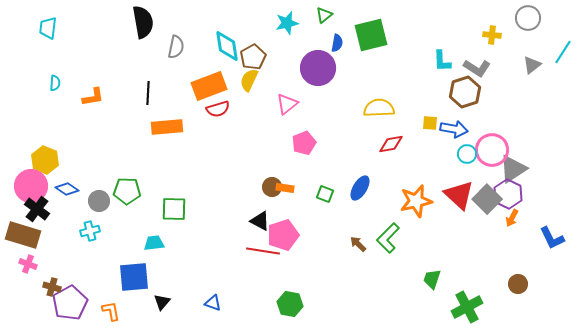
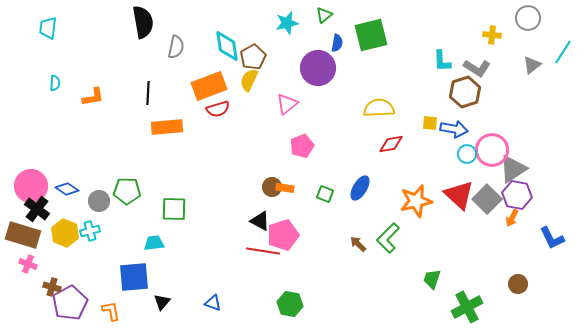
pink pentagon at (304, 143): moved 2 px left, 3 px down
yellow hexagon at (45, 160): moved 20 px right, 73 px down
purple hexagon at (508, 194): moved 9 px right, 1 px down; rotated 16 degrees counterclockwise
